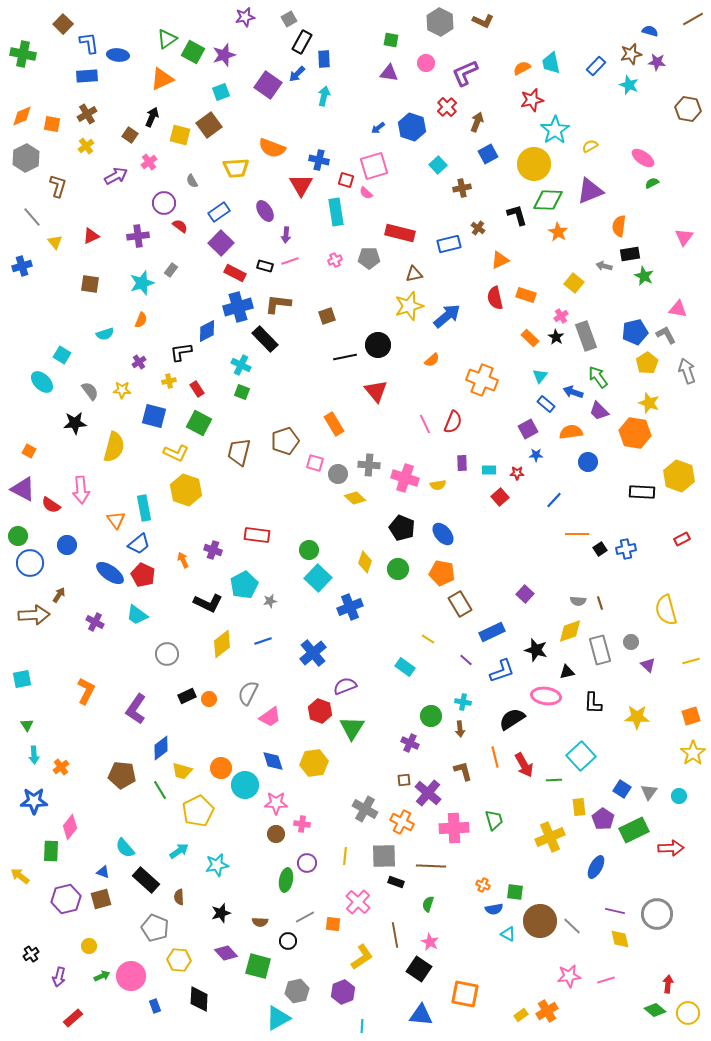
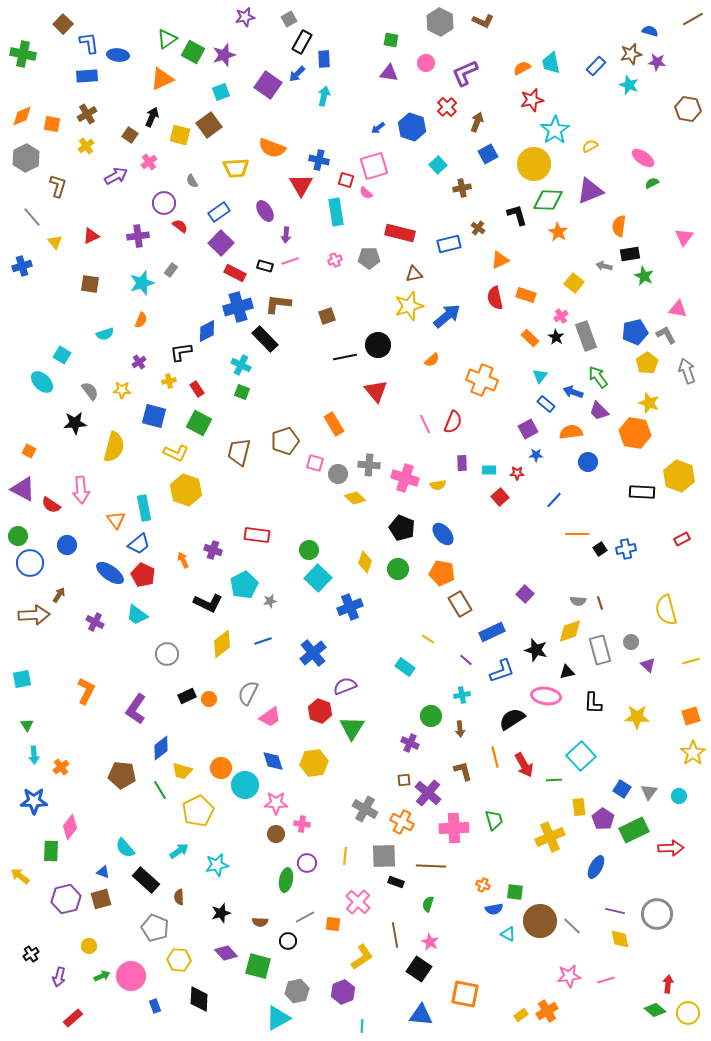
cyan cross at (463, 702): moved 1 px left, 7 px up; rotated 21 degrees counterclockwise
